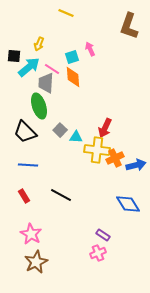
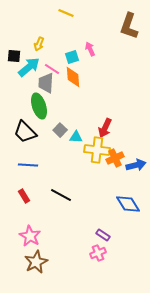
pink star: moved 1 px left, 2 px down
